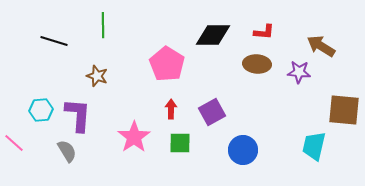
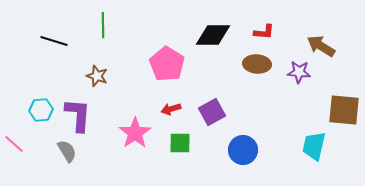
red arrow: rotated 108 degrees counterclockwise
pink star: moved 1 px right, 4 px up
pink line: moved 1 px down
